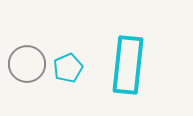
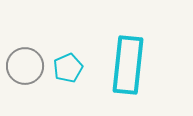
gray circle: moved 2 px left, 2 px down
